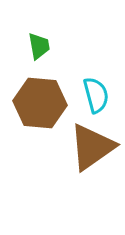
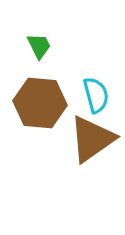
green trapezoid: rotated 16 degrees counterclockwise
brown triangle: moved 8 px up
